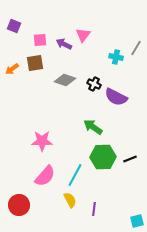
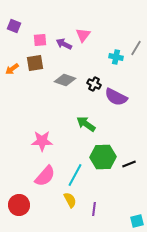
green arrow: moved 7 px left, 3 px up
black line: moved 1 px left, 5 px down
